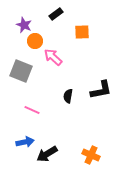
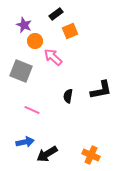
orange square: moved 12 px left, 1 px up; rotated 21 degrees counterclockwise
